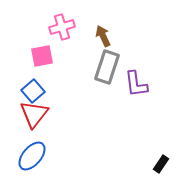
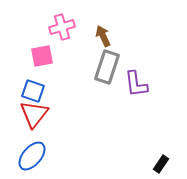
blue square: rotated 30 degrees counterclockwise
